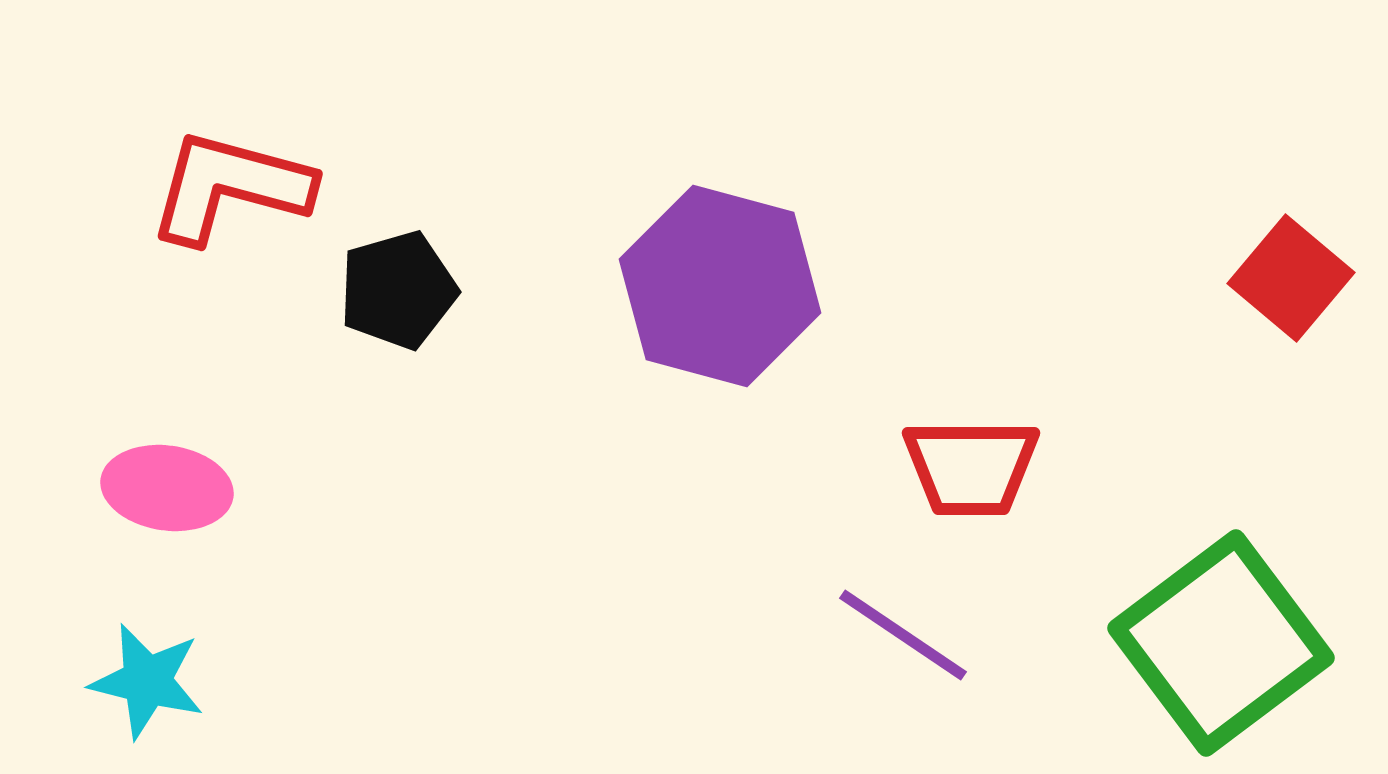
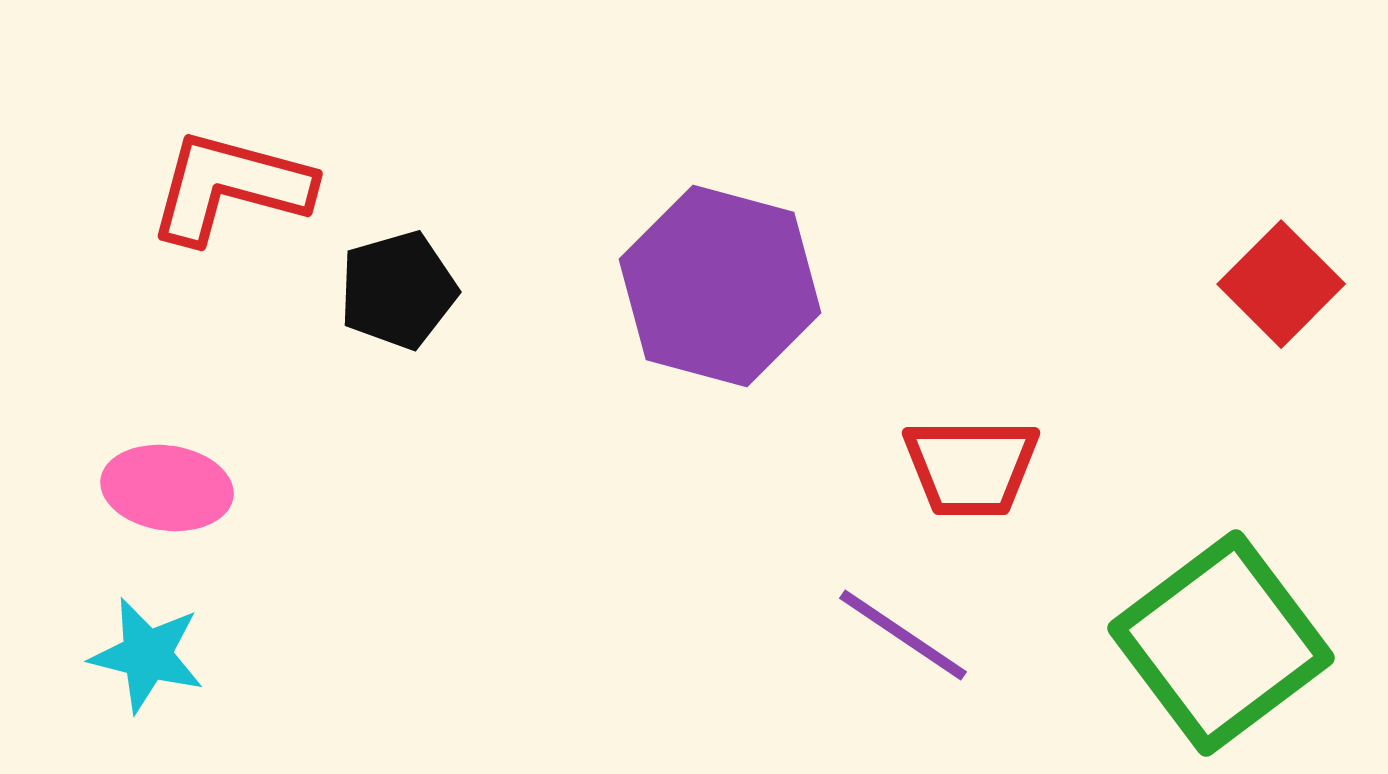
red square: moved 10 px left, 6 px down; rotated 5 degrees clockwise
cyan star: moved 26 px up
